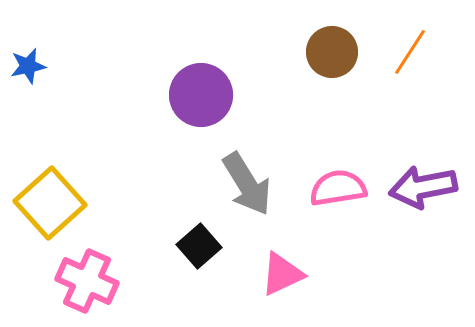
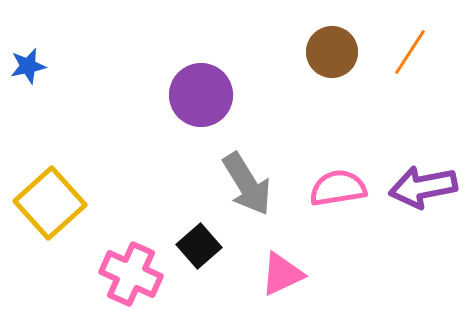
pink cross: moved 44 px right, 7 px up
